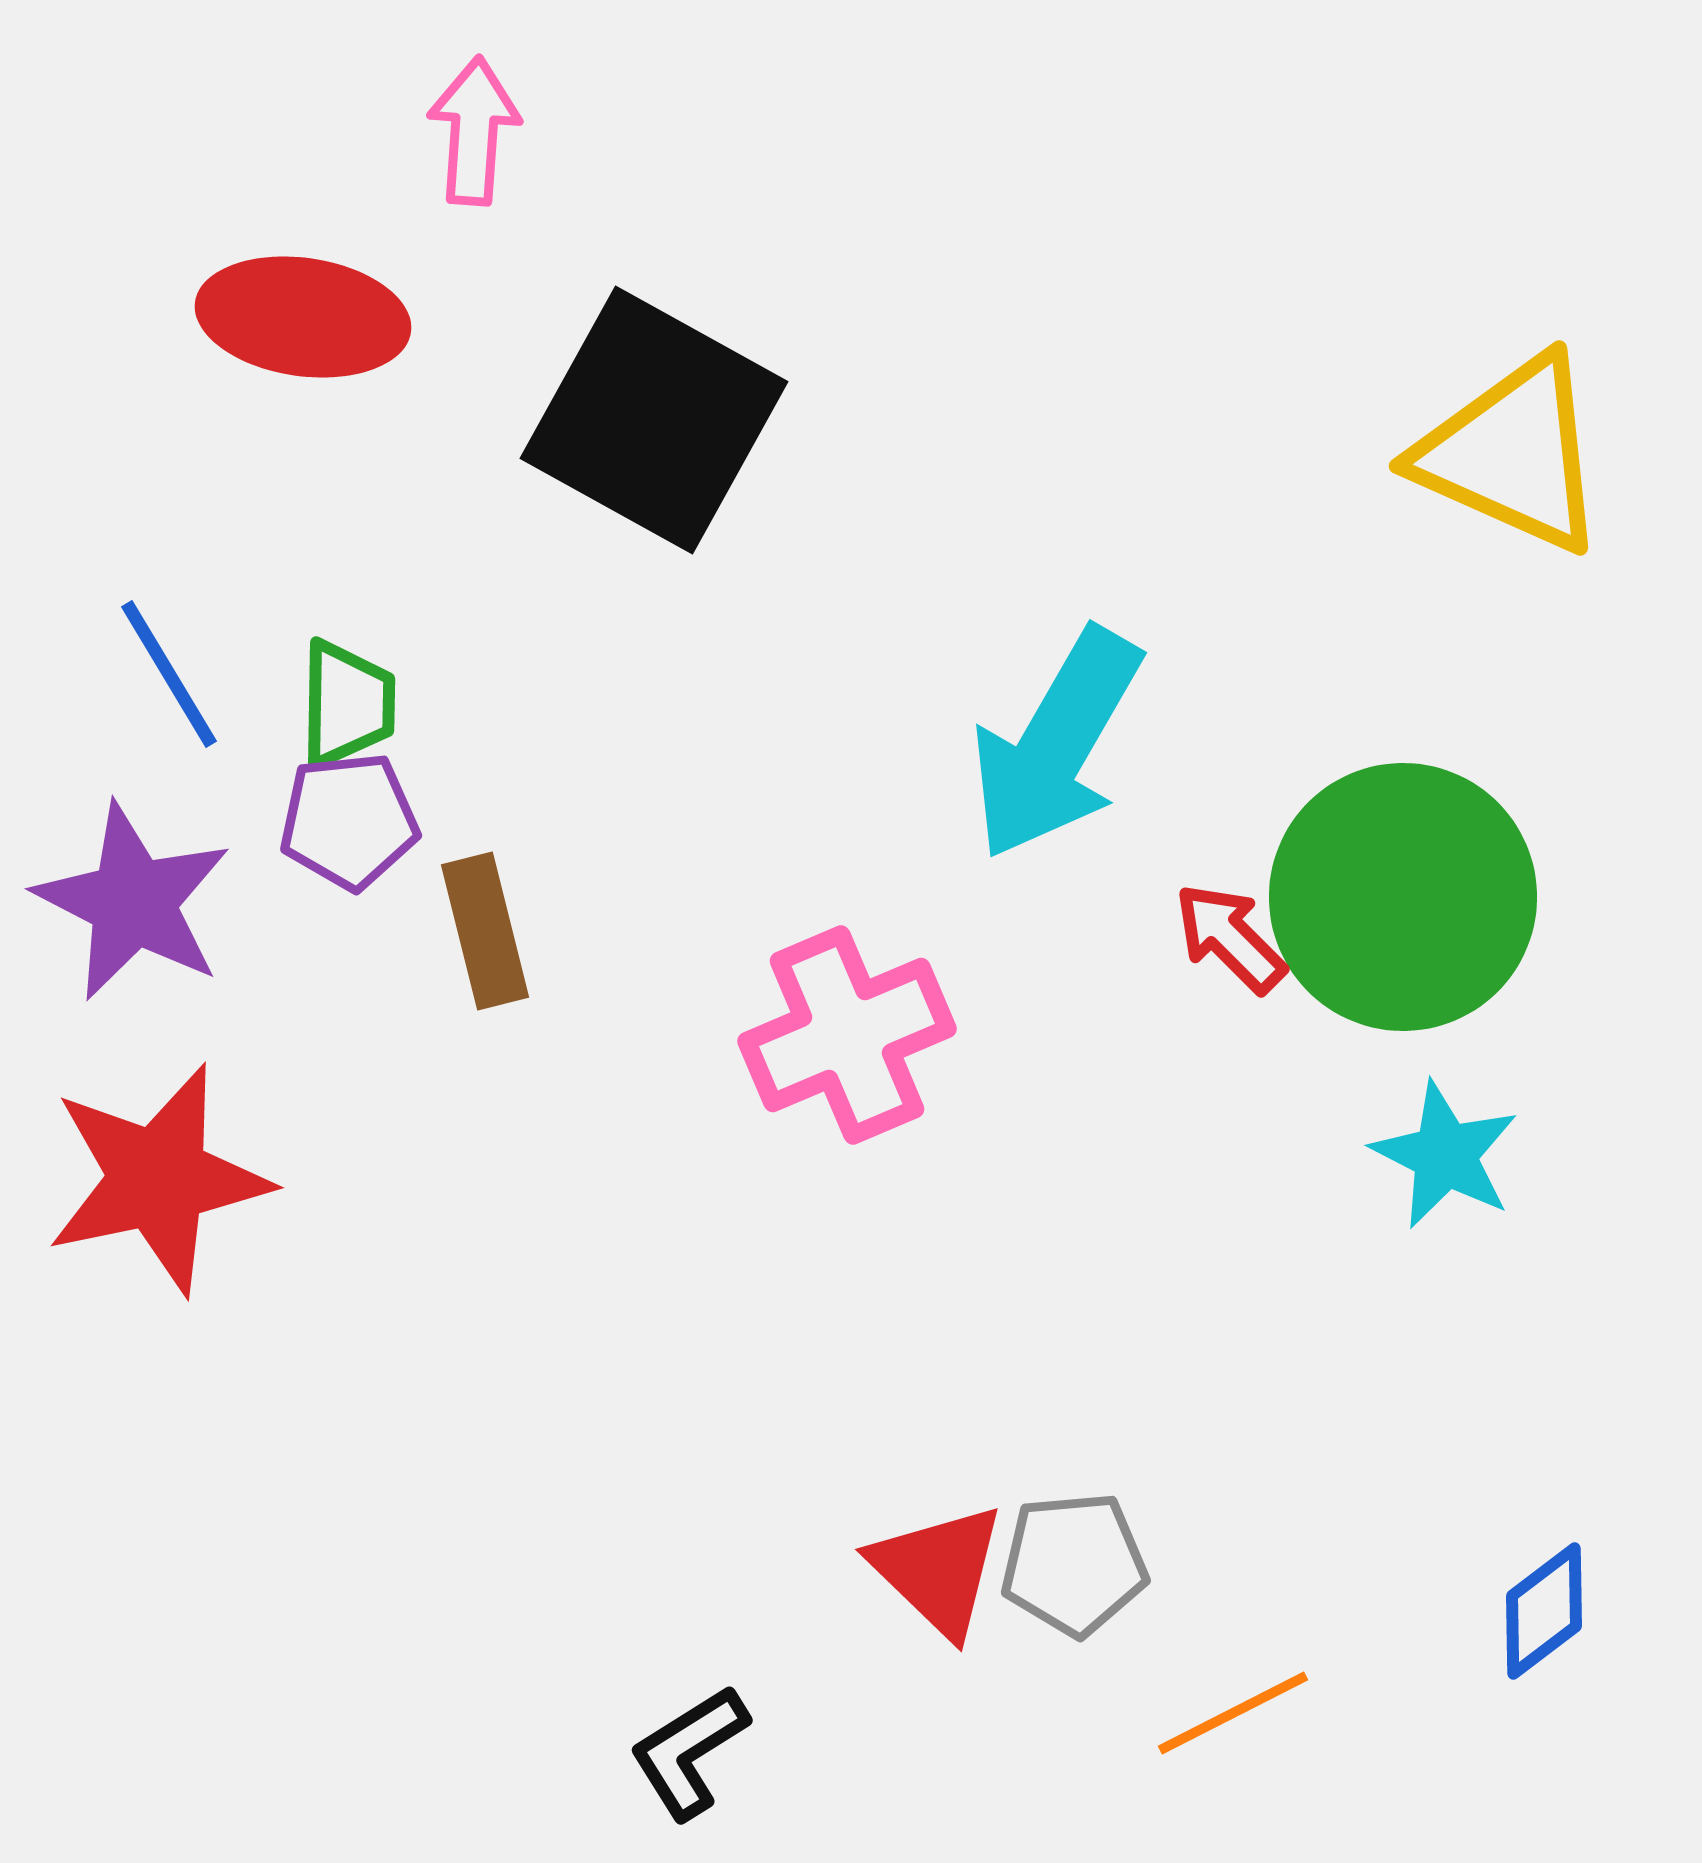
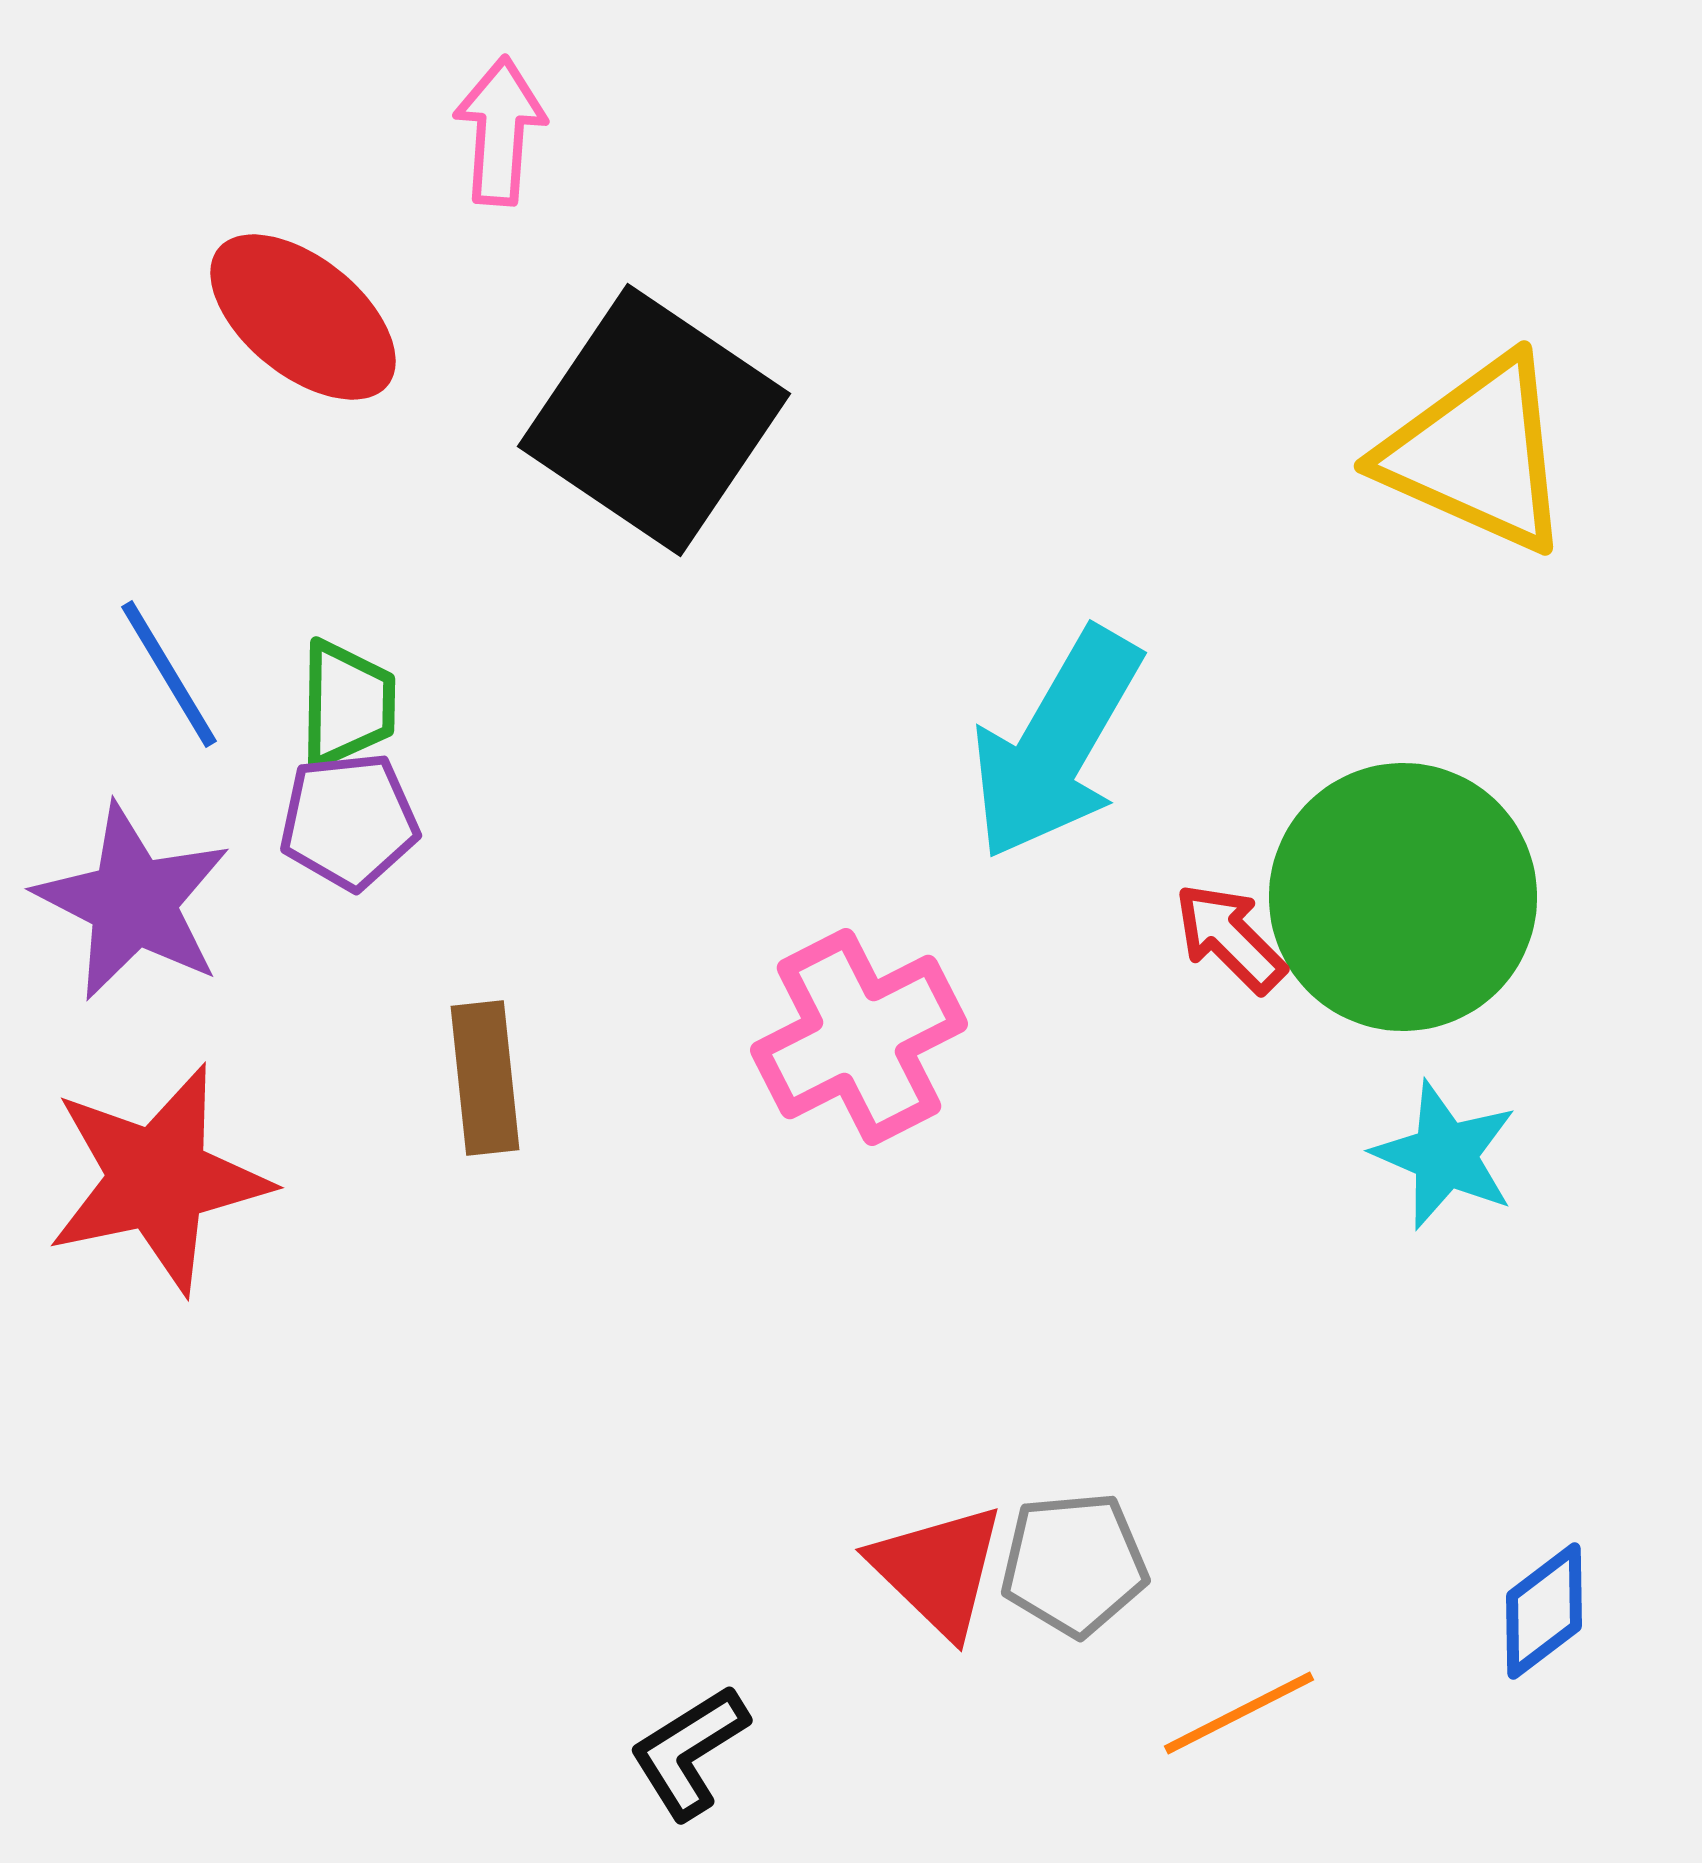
pink arrow: moved 26 px right
red ellipse: rotated 31 degrees clockwise
black square: rotated 5 degrees clockwise
yellow triangle: moved 35 px left
brown rectangle: moved 147 px down; rotated 8 degrees clockwise
pink cross: moved 12 px right, 2 px down; rotated 4 degrees counterclockwise
cyan star: rotated 4 degrees counterclockwise
orange line: moved 6 px right
